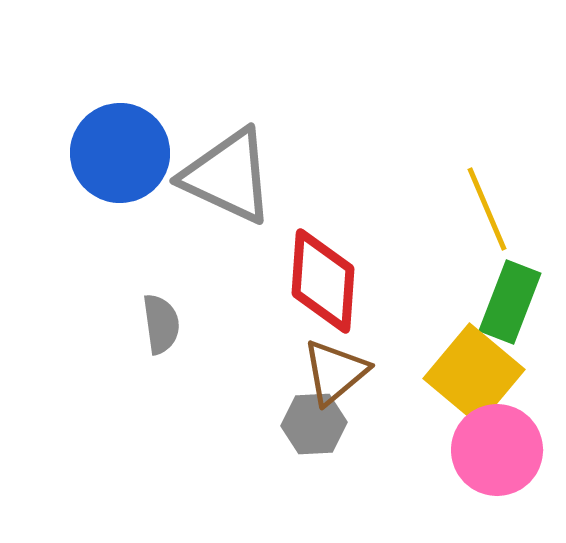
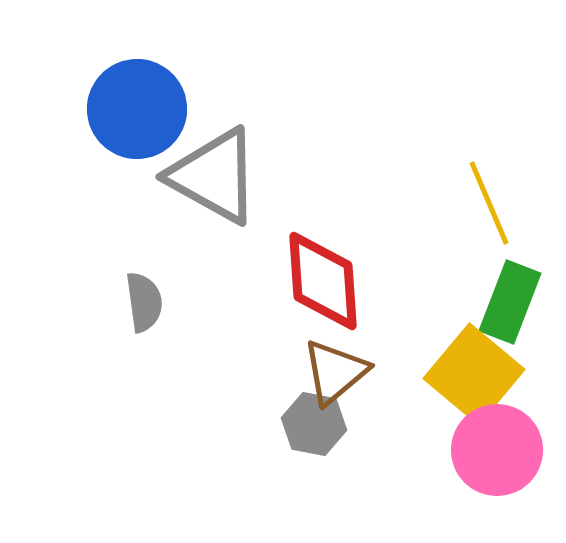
blue circle: moved 17 px right, 44 px up
gray triangle: moved 14 px left; rotated 4 degrees clockwise
yellow line: moved 2 px right, 6 px up
red diamond: rotated 8 degrees counterclockwise
gray semicircle: moved 17 px left, 22 px up
gray hexagon: rotated 14 degrees clockwise
